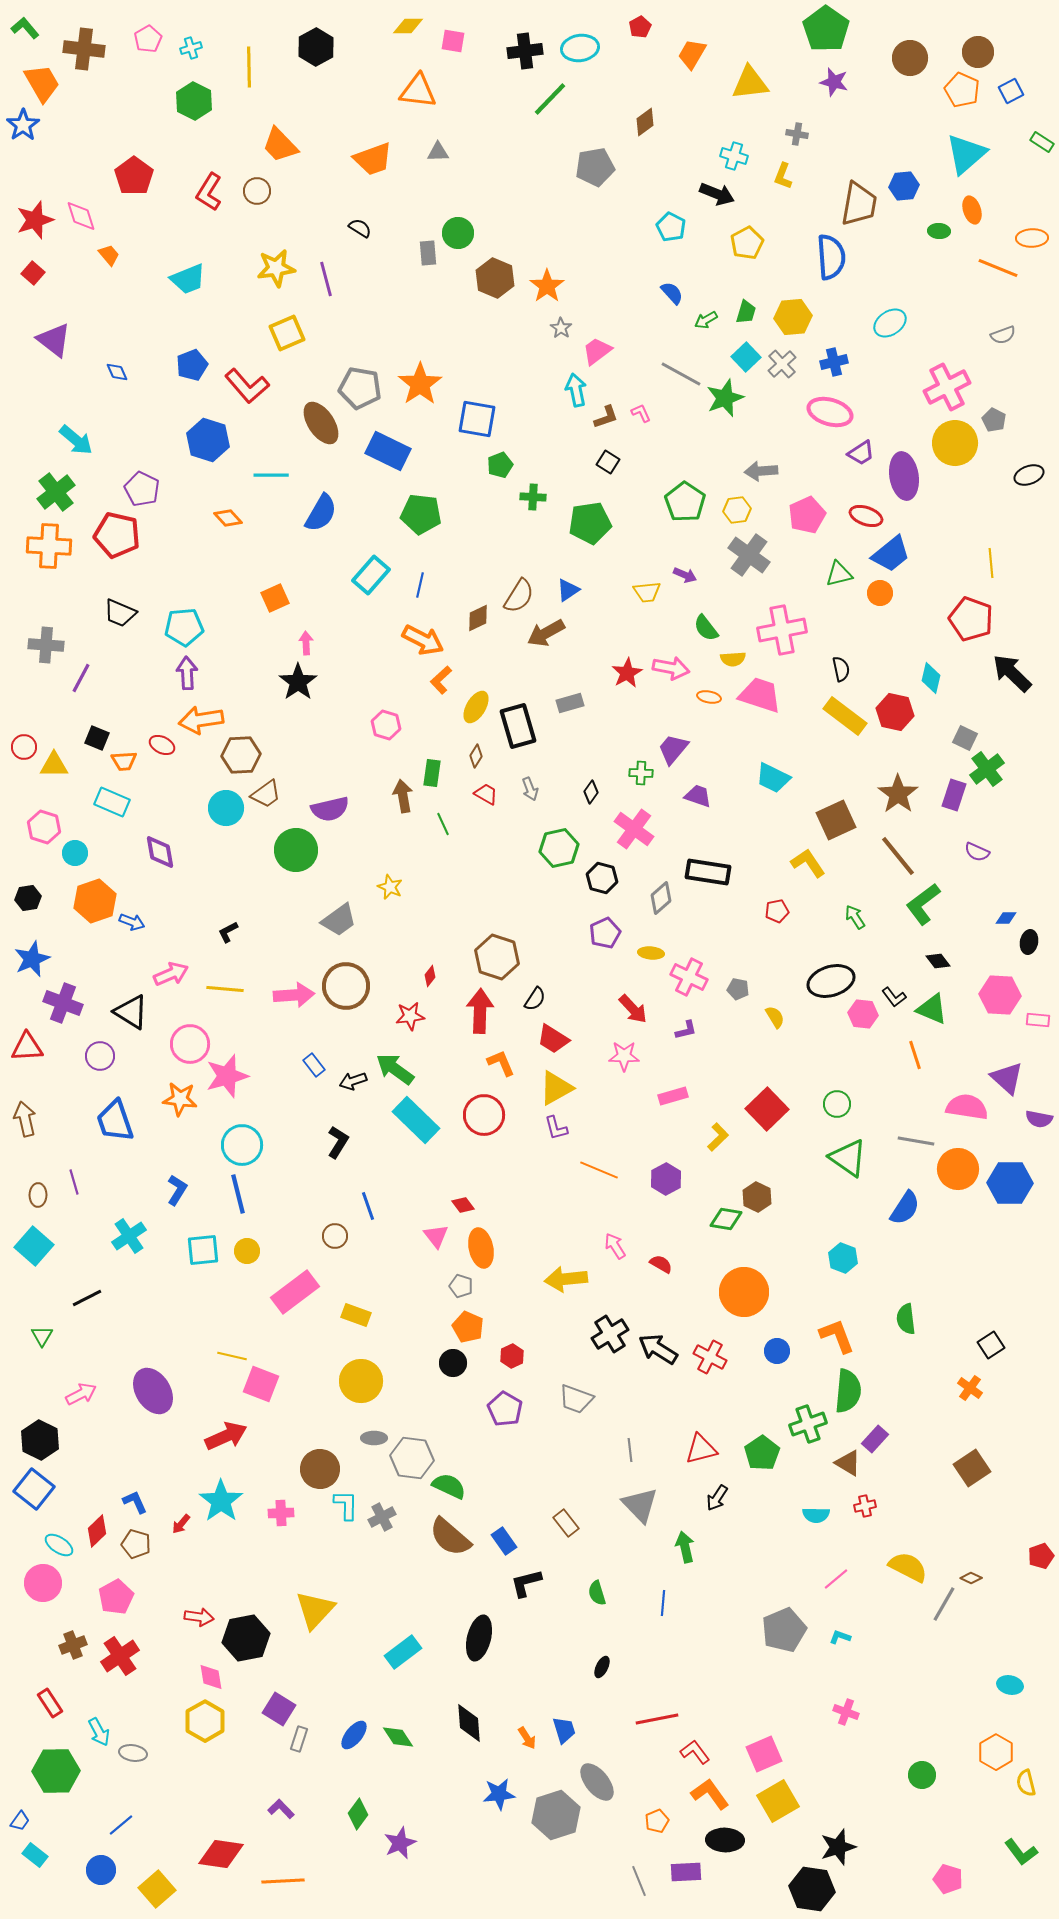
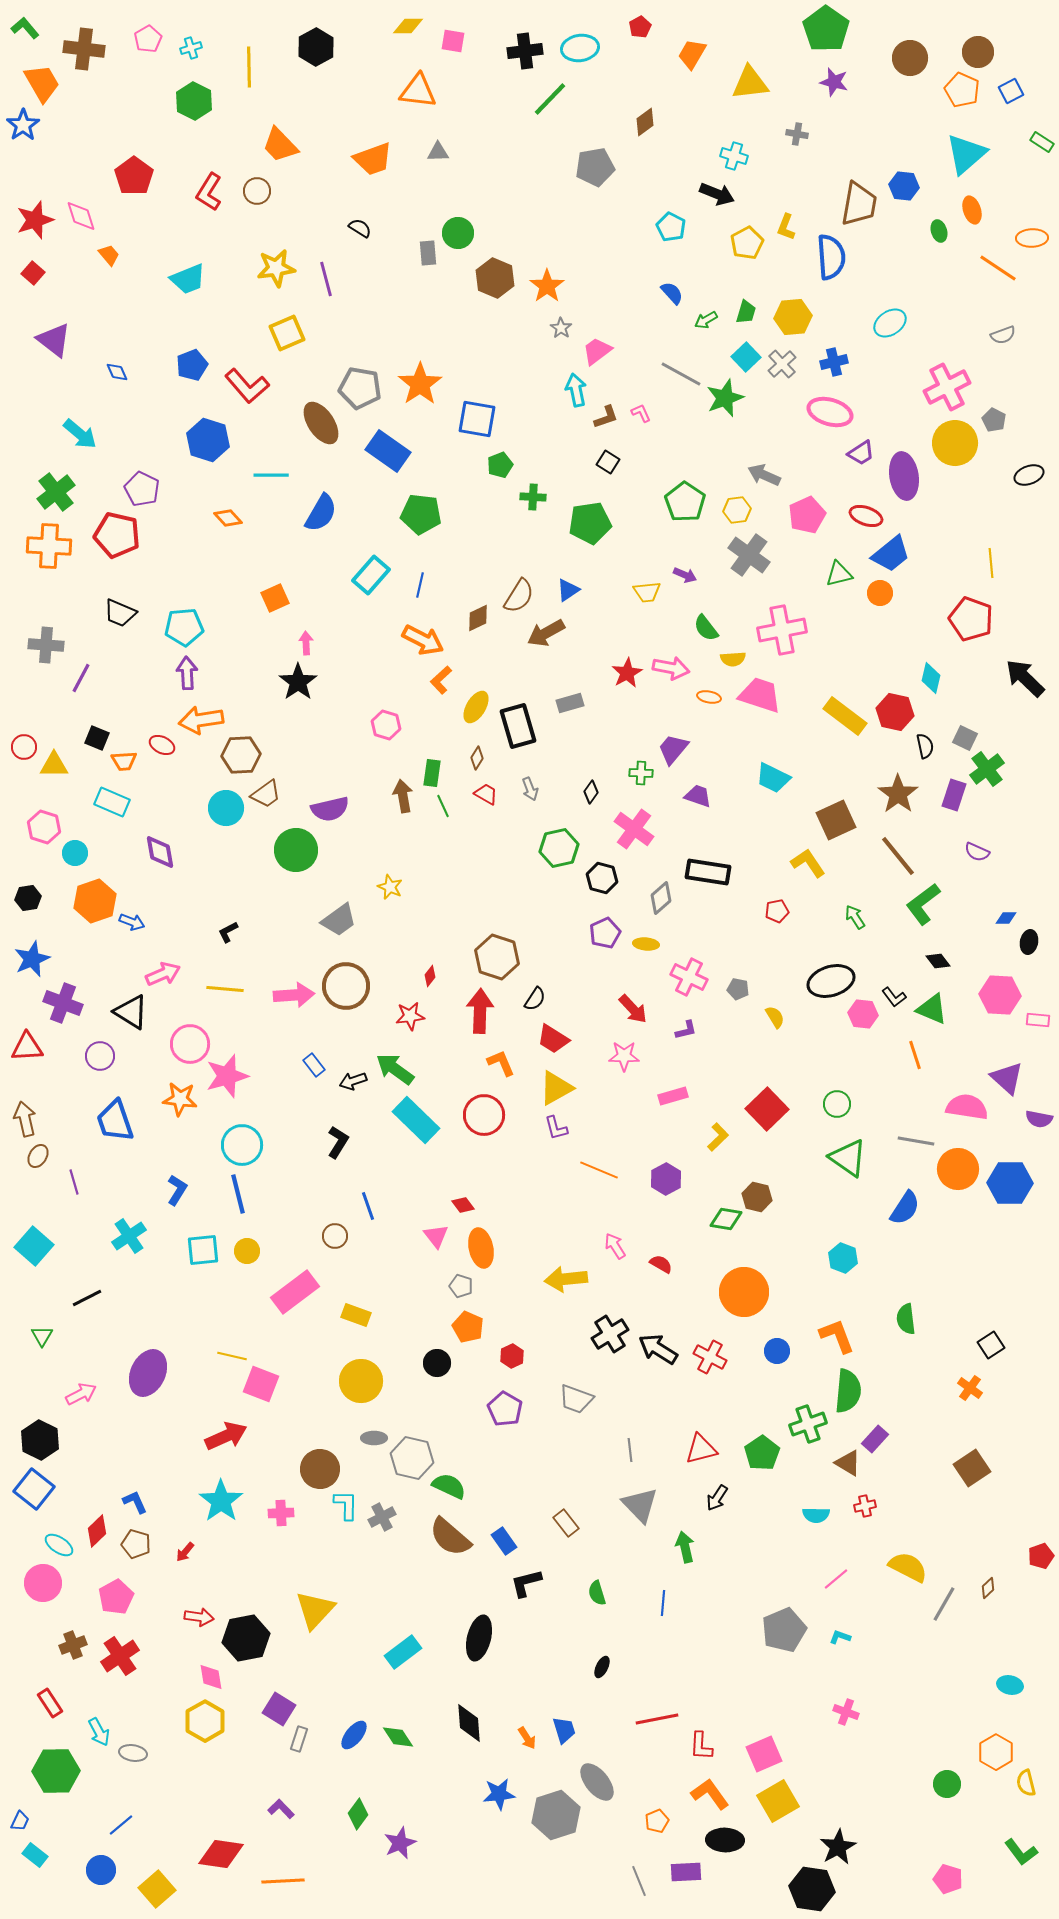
yellow L-shape at (783, 176): moved 3 px right, 51 px down
blue hexagon at (904, 186): rotated 12 degrees clockwise
green ellipse at (939, 231): rotated 70 degrees clockwise
orange line at (998, 268): rotated 12 degrees clockwise
cyan arrow at (76, 440): moved 4 px right, 6 px up
blue rectangle at (388, 451): rotated 9 degrees clockwise
gray arrow at (761, 471): moved 3 px right, 4 px down; rotated 28 degrees clockwise
black semicircle at (841, 669): moved 84 px right, 77 px down
black arrow at (1012, 673): moved 13 px right, 5 px down
brown diamond at (476, 756): moved 1 px right, 2 px down
green line at (443, 824): moved 18 px up
yellow ellipse at (651, 953): moved 5 px left, 9 px up
pink arrow at (171, 974): moved 8 px left
brown ellipse at (38, 1195): moved 39 px up; rotated 30 degrees clockwise
brown hexagon at (757, 1197): rotated 12 degrees counterclockwise
black circle at (453, 1363): moved 16 px left
purple ellipse at (153, 1391): moved 5 px left, 18 px up; rotated 57 degrees clockwise
gray hexagon at (412, 1458): rotated 6 degrees clockwise
red arrow at (181, 1524): moved 4 px right, 28 px down
brown diamond at (971, 1578): moved 17 px right, 10 px down; rotated 70 degrees counterclockwise
red L-shape at (695, 1752): moved 6 px right, 6 px up; rotated 140 degrees counterclockwise
green circle at (922, 1775): moved 25 px right, 9 px down
blue trapezoid at (20, 1821): rotated 10 degrees counterclockwise
black star at (838, 1847): rotated 12 degrees counterclockwise
